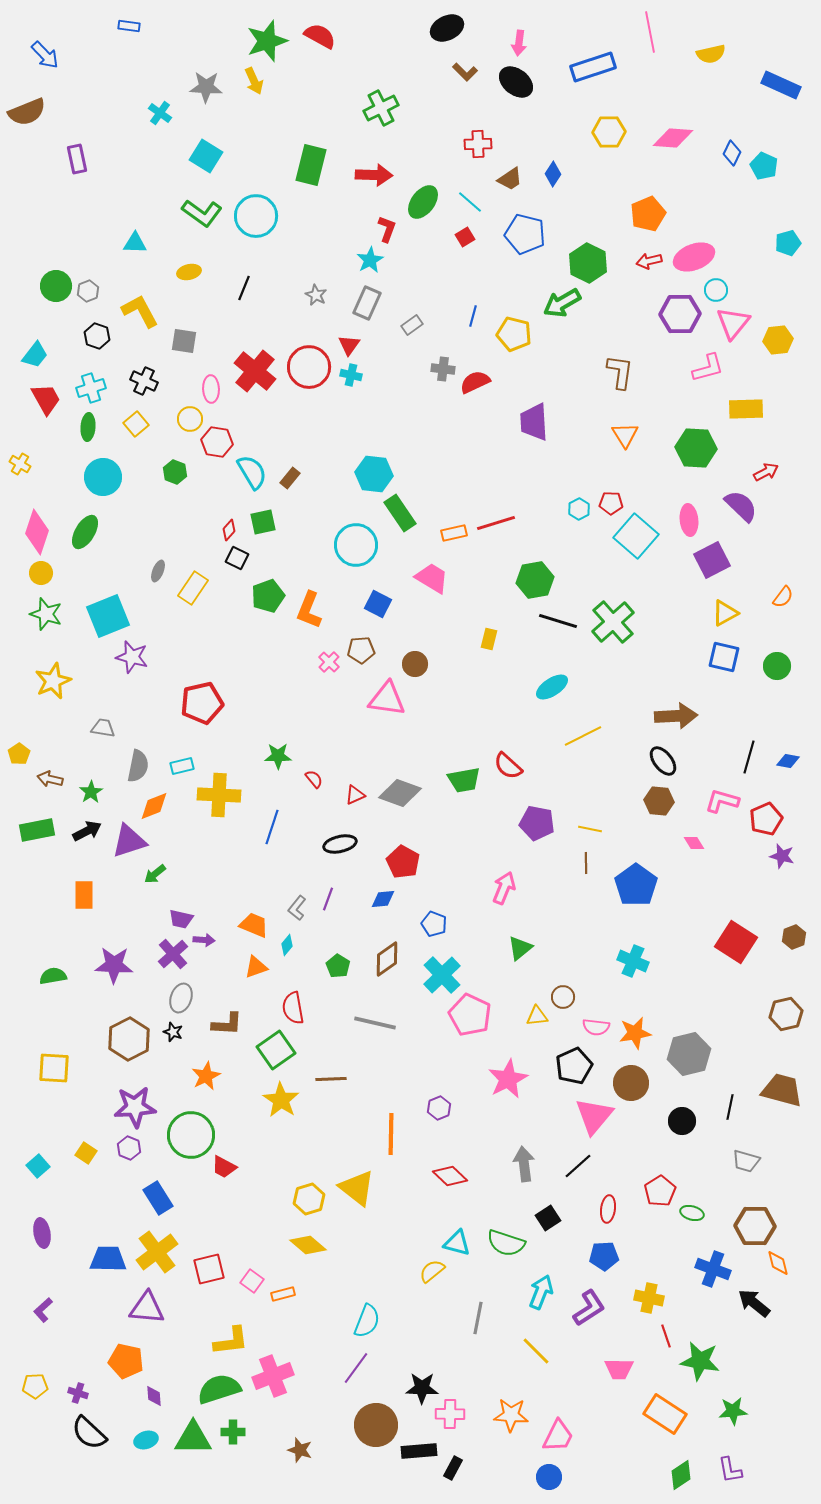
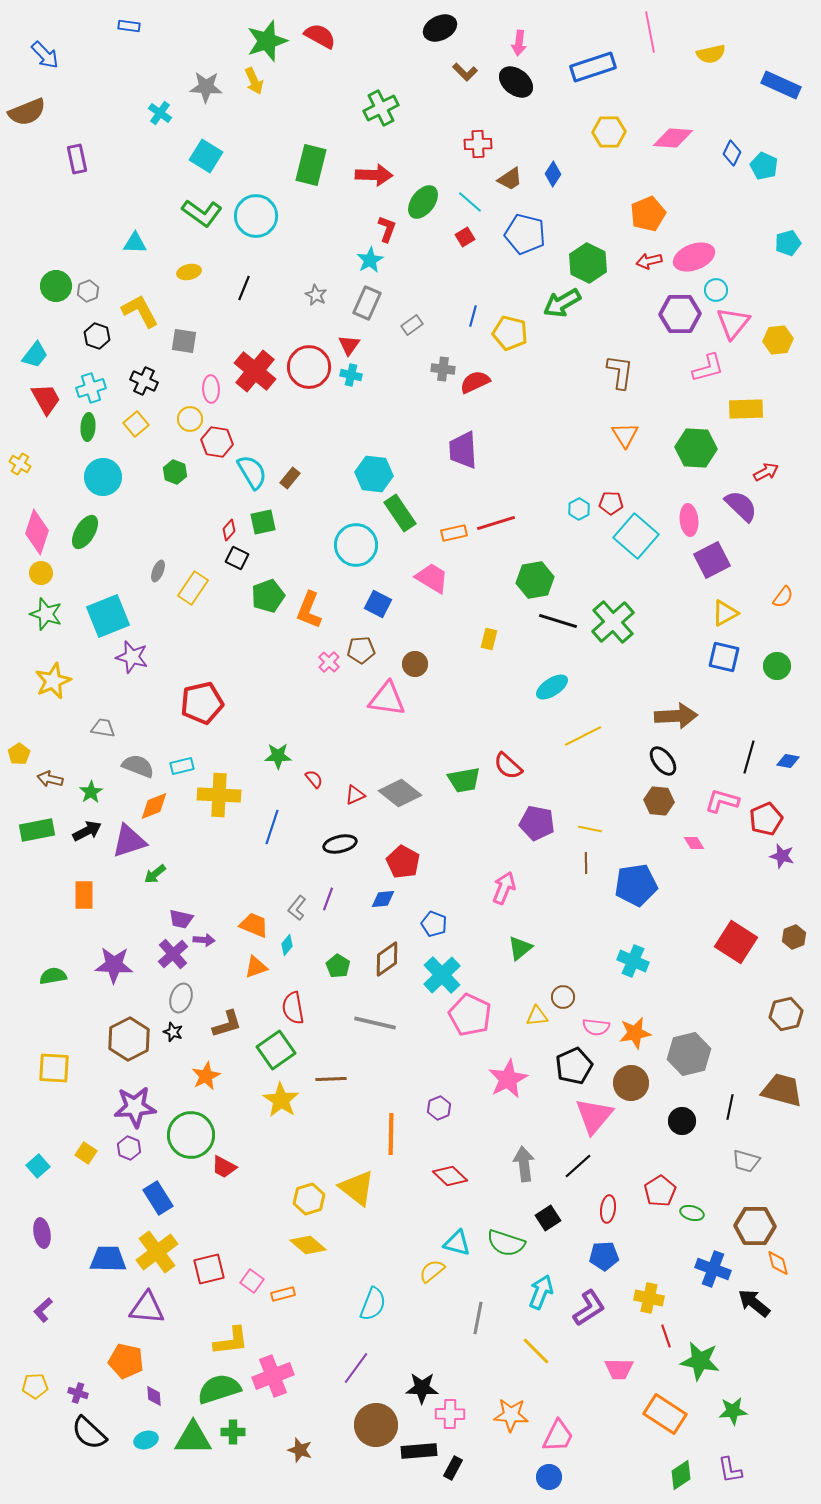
black ellipse at (447, 28): moved 7 px left
yellow pentagon at (514, 334): moved 4 px left, 1 px up
purple trapezoid at (534, 422): moved 71 px left, 28 px down
gray semicircle at (138, 766): rotated 80 degrees counterclockwise
gray diamond at (400, 793): rotated 18 degrees clockwise
blue pentagon at (636, 885): rotated 27 degrees clockwise
brown L-shape at (227, 1024): rotated 20 degrees counterclockwise
cyan semicircle at (367, 1321): moved 6 px right, 17 px up
